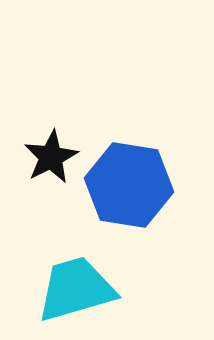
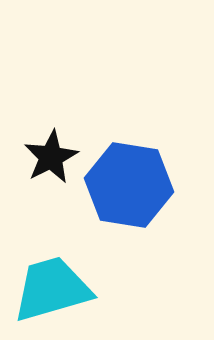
cyan trapezoid: moved 24 px left
